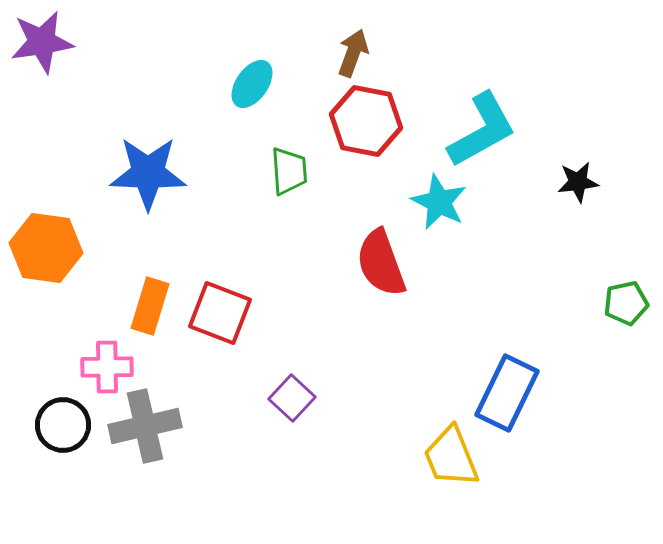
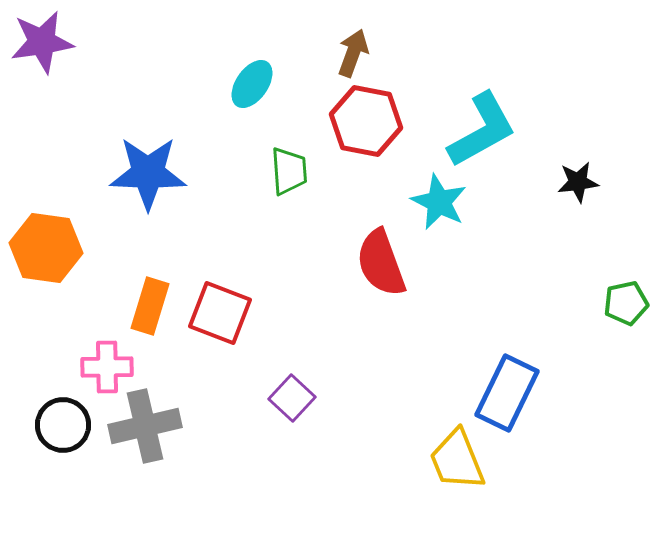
yellow trapezoid: moved 6 px right, 3 px down
